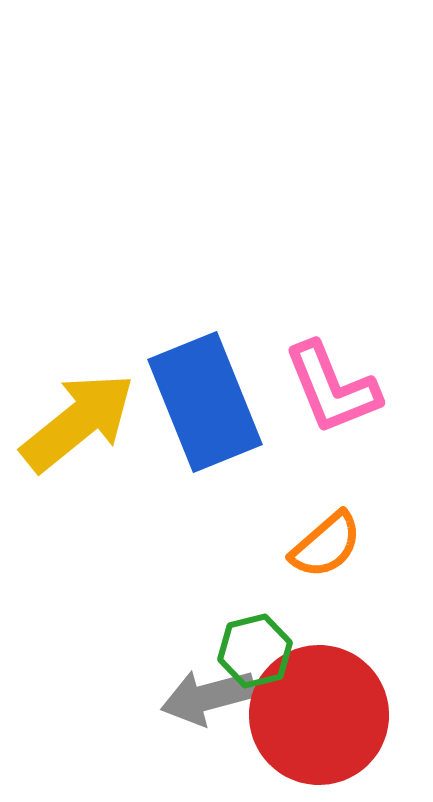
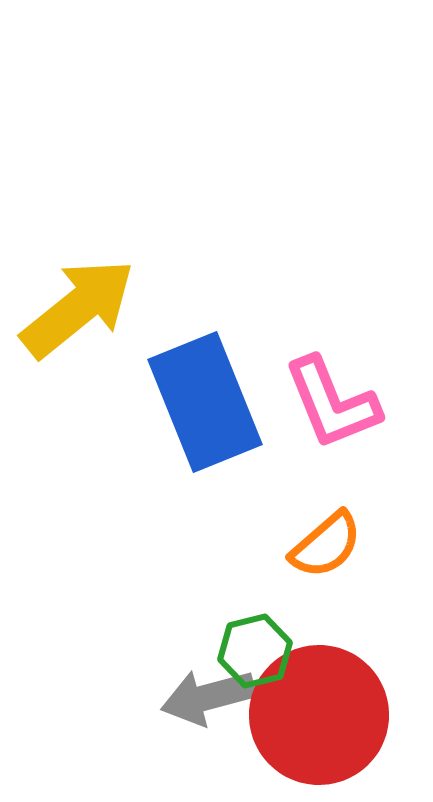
pink L-shape: moved 15 px down
yellow arrow: moved 114 px up
